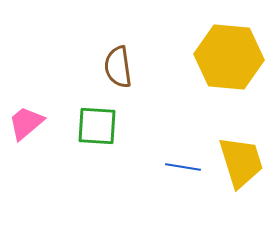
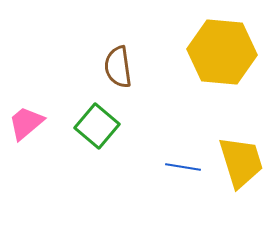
yellow hexagon: moved 7 px left, 5 px up
green square: rotated 36 degrees clockwise
